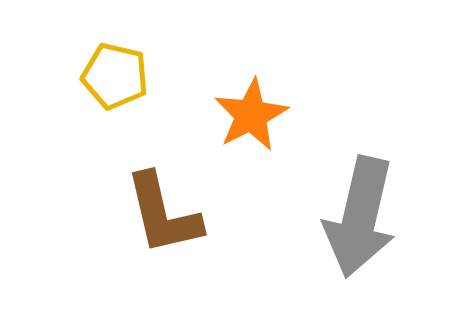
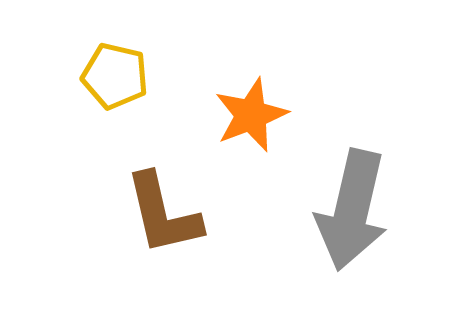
orange star: rotated 6 degrees clockwise
gray arrow: moved 8 px left, 7 px up
